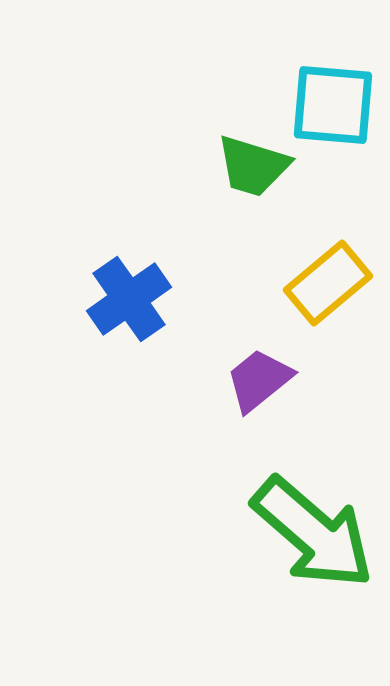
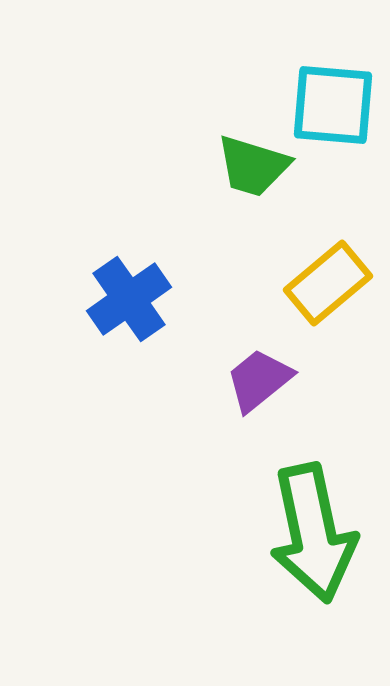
green arrow: rotated 37 degrees clockwise
